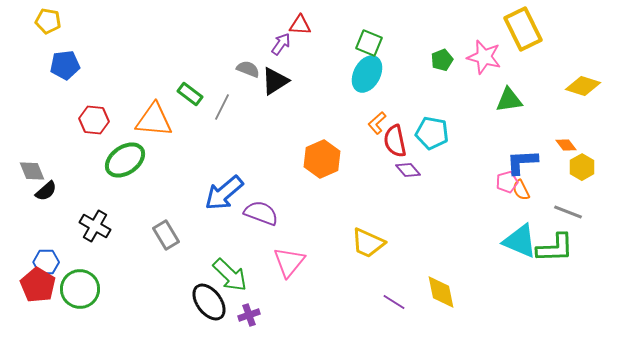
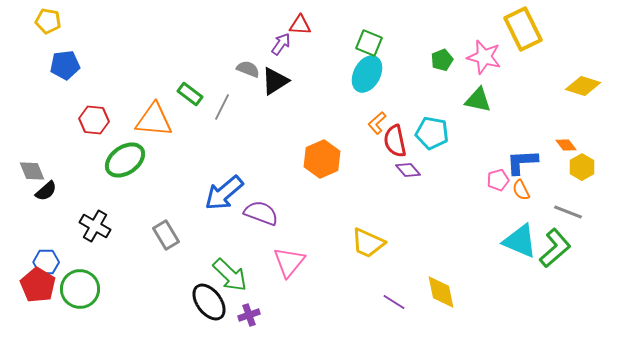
green triangle at (509, 100): moved 31 px left; rotated 20 degrees clockwise
pink pentagon at (507, 182): moved 9 px left, 2 px up
green L-shape at (555, 248): rotated 39 degrees counterclockwise
